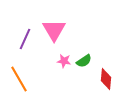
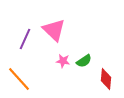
pink triangle: rotated 15 degrees counterclockwise
pink star: moved 1 px left
orange line: rotated 12 degrees counterclockwise
